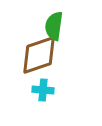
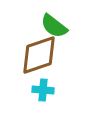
green semicircle: rotated 60 degrees counterclockwise
